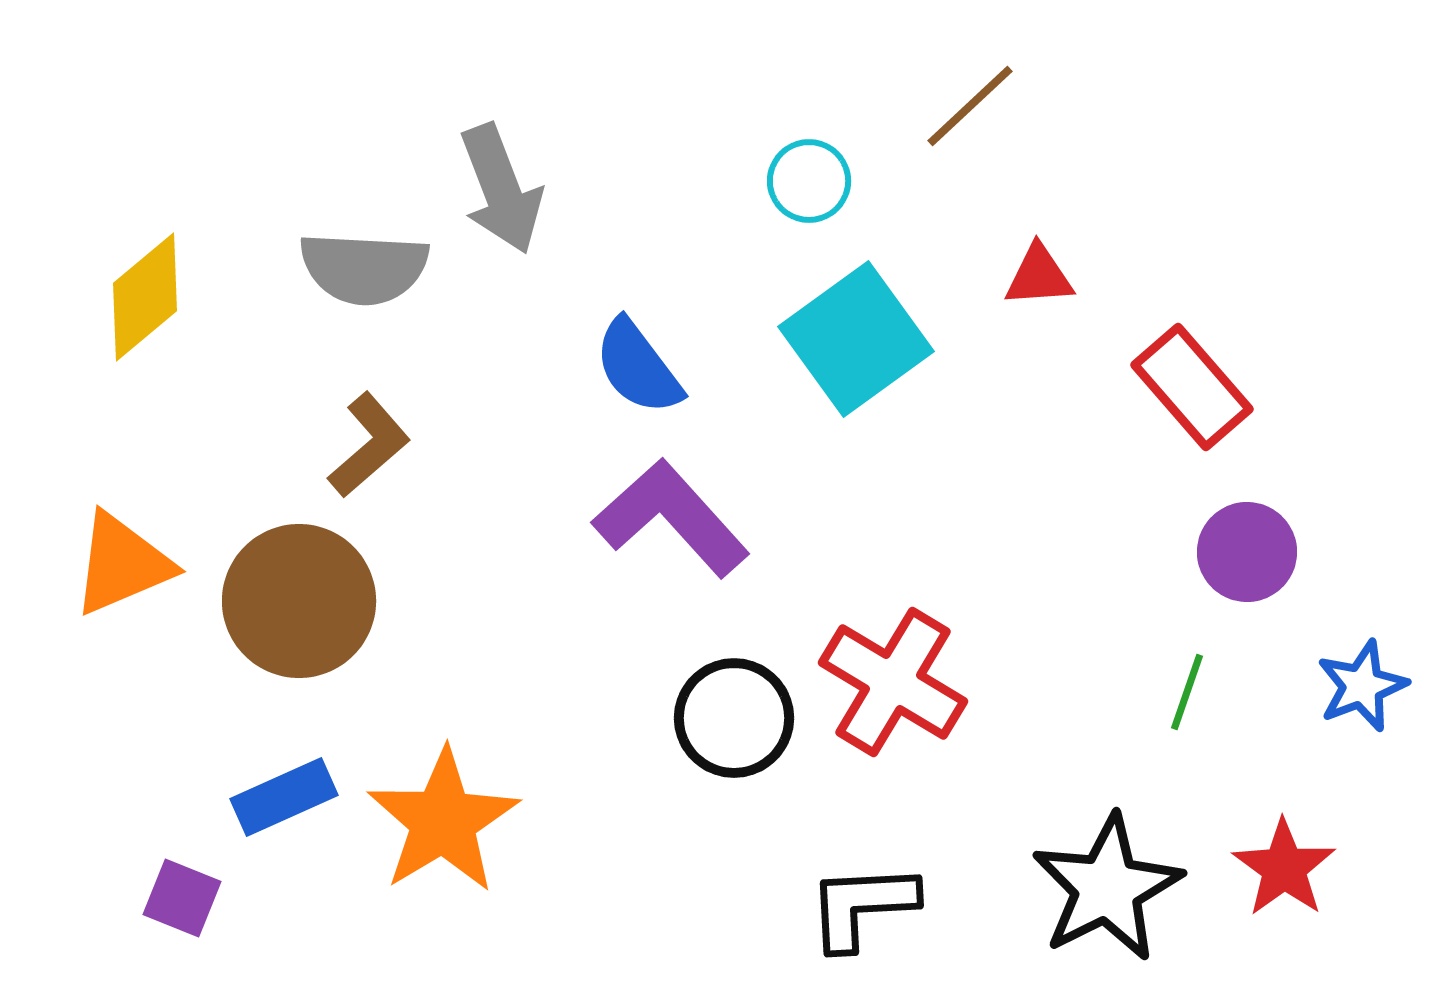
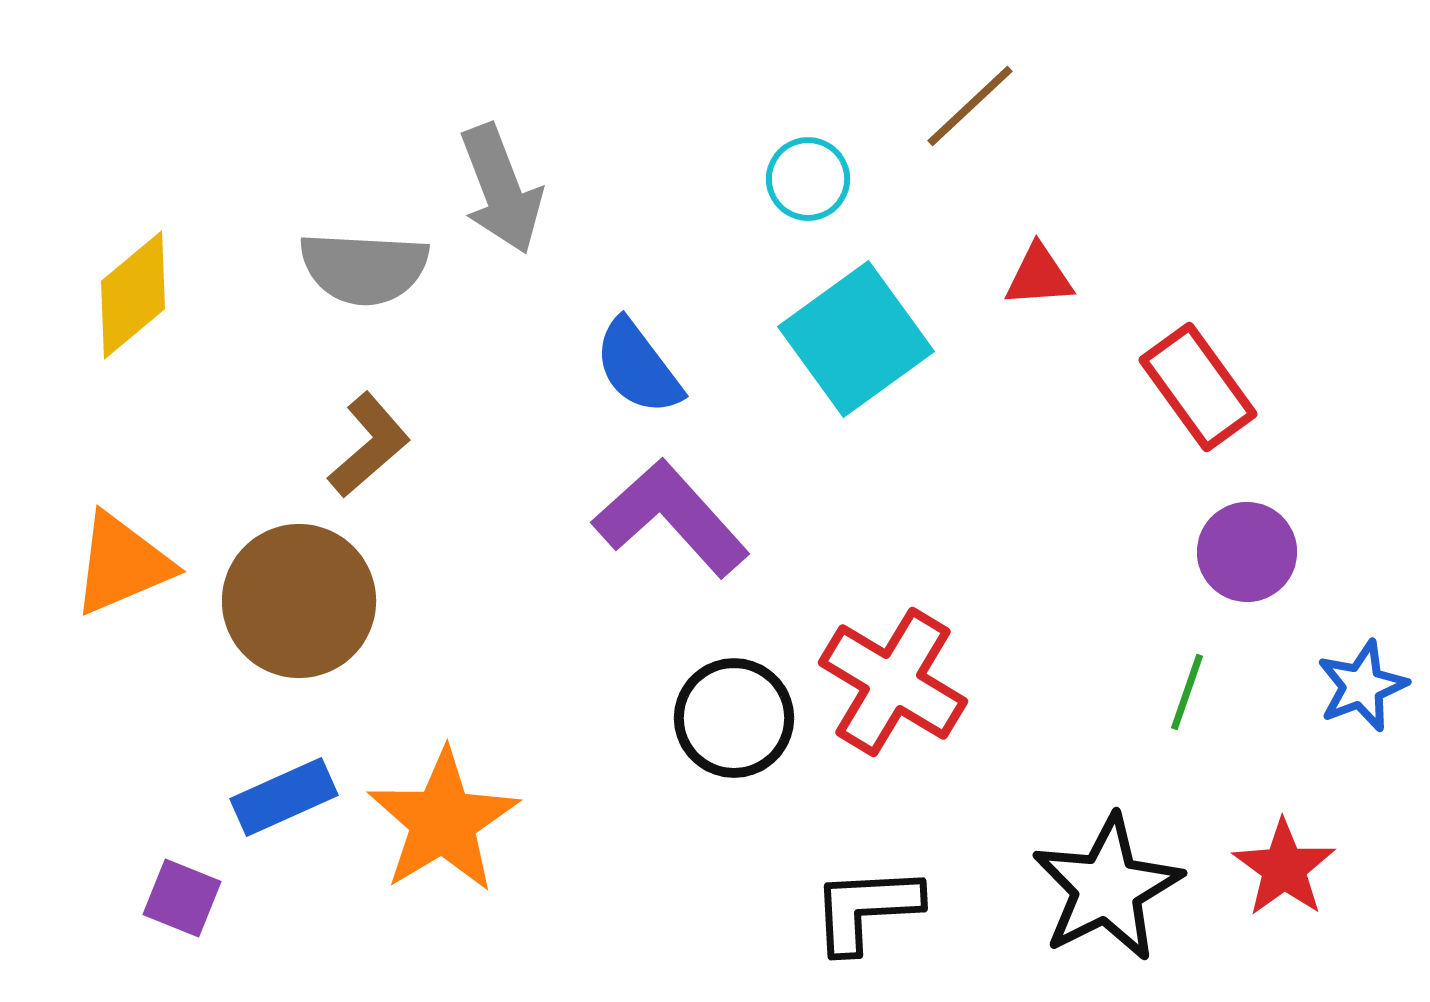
cyan circle: moved 1 px left, 2 px up
yellow diamond: moved 12 px left, 2 px up
red rectangle: moved 6 px right; rotated 5 degrees clockwise
black L-shape: moved 4 px right, 3 px down
